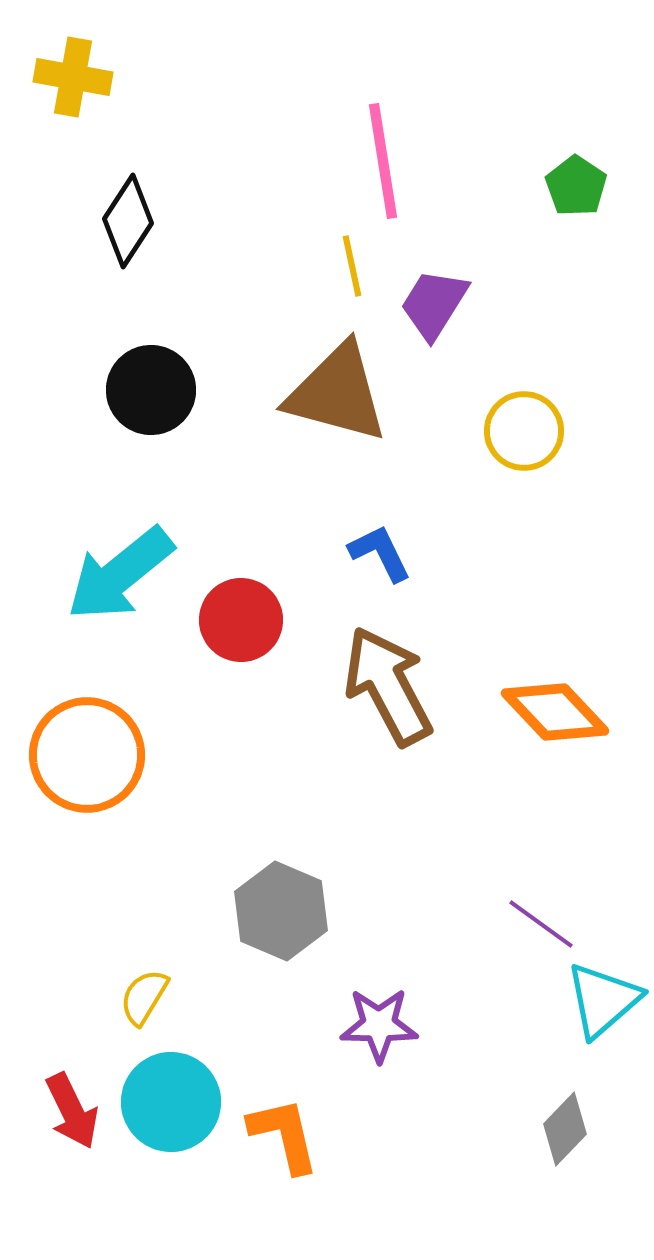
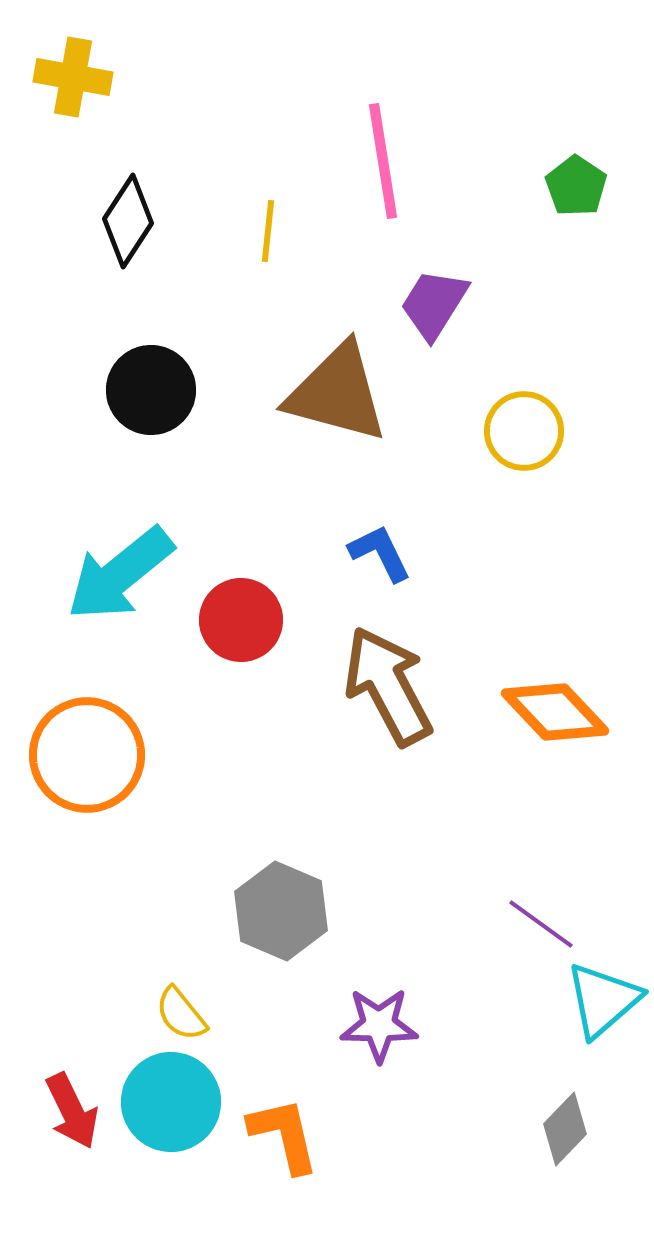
yellow line: moved 84 px left, 35 px up; rotated 18 degrees clockwise
yellow semicircle: moved 37 px right, 17 px down; rotated 70 degrees counterclockwise
